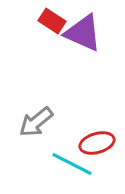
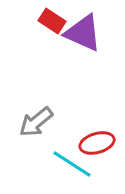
cyan line: rotated 6 degrees clockwise
